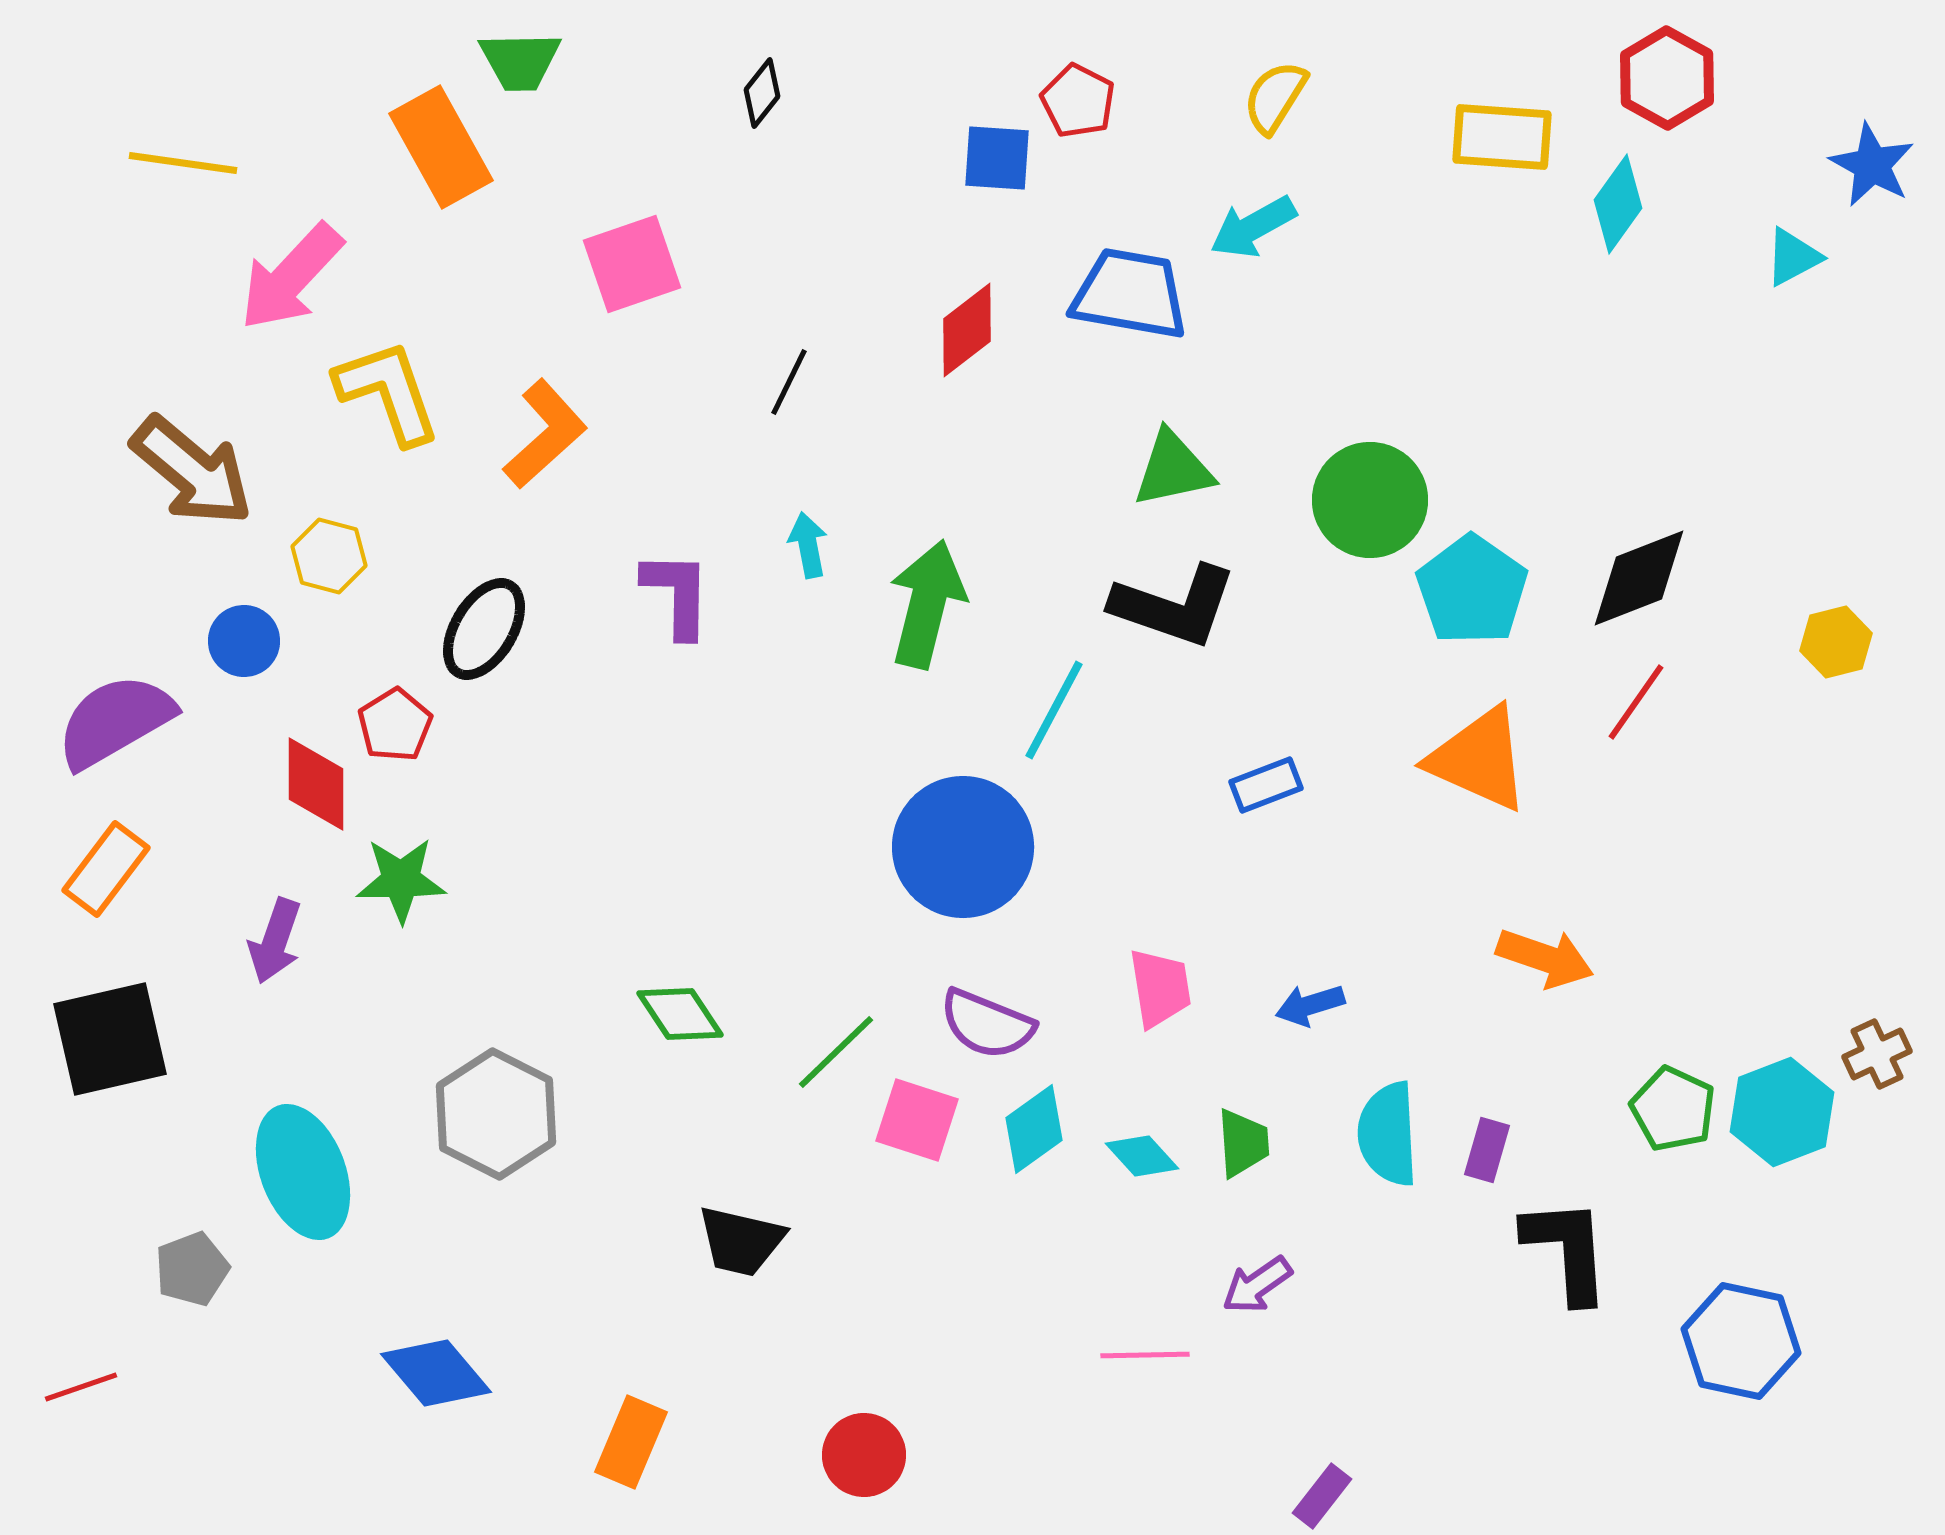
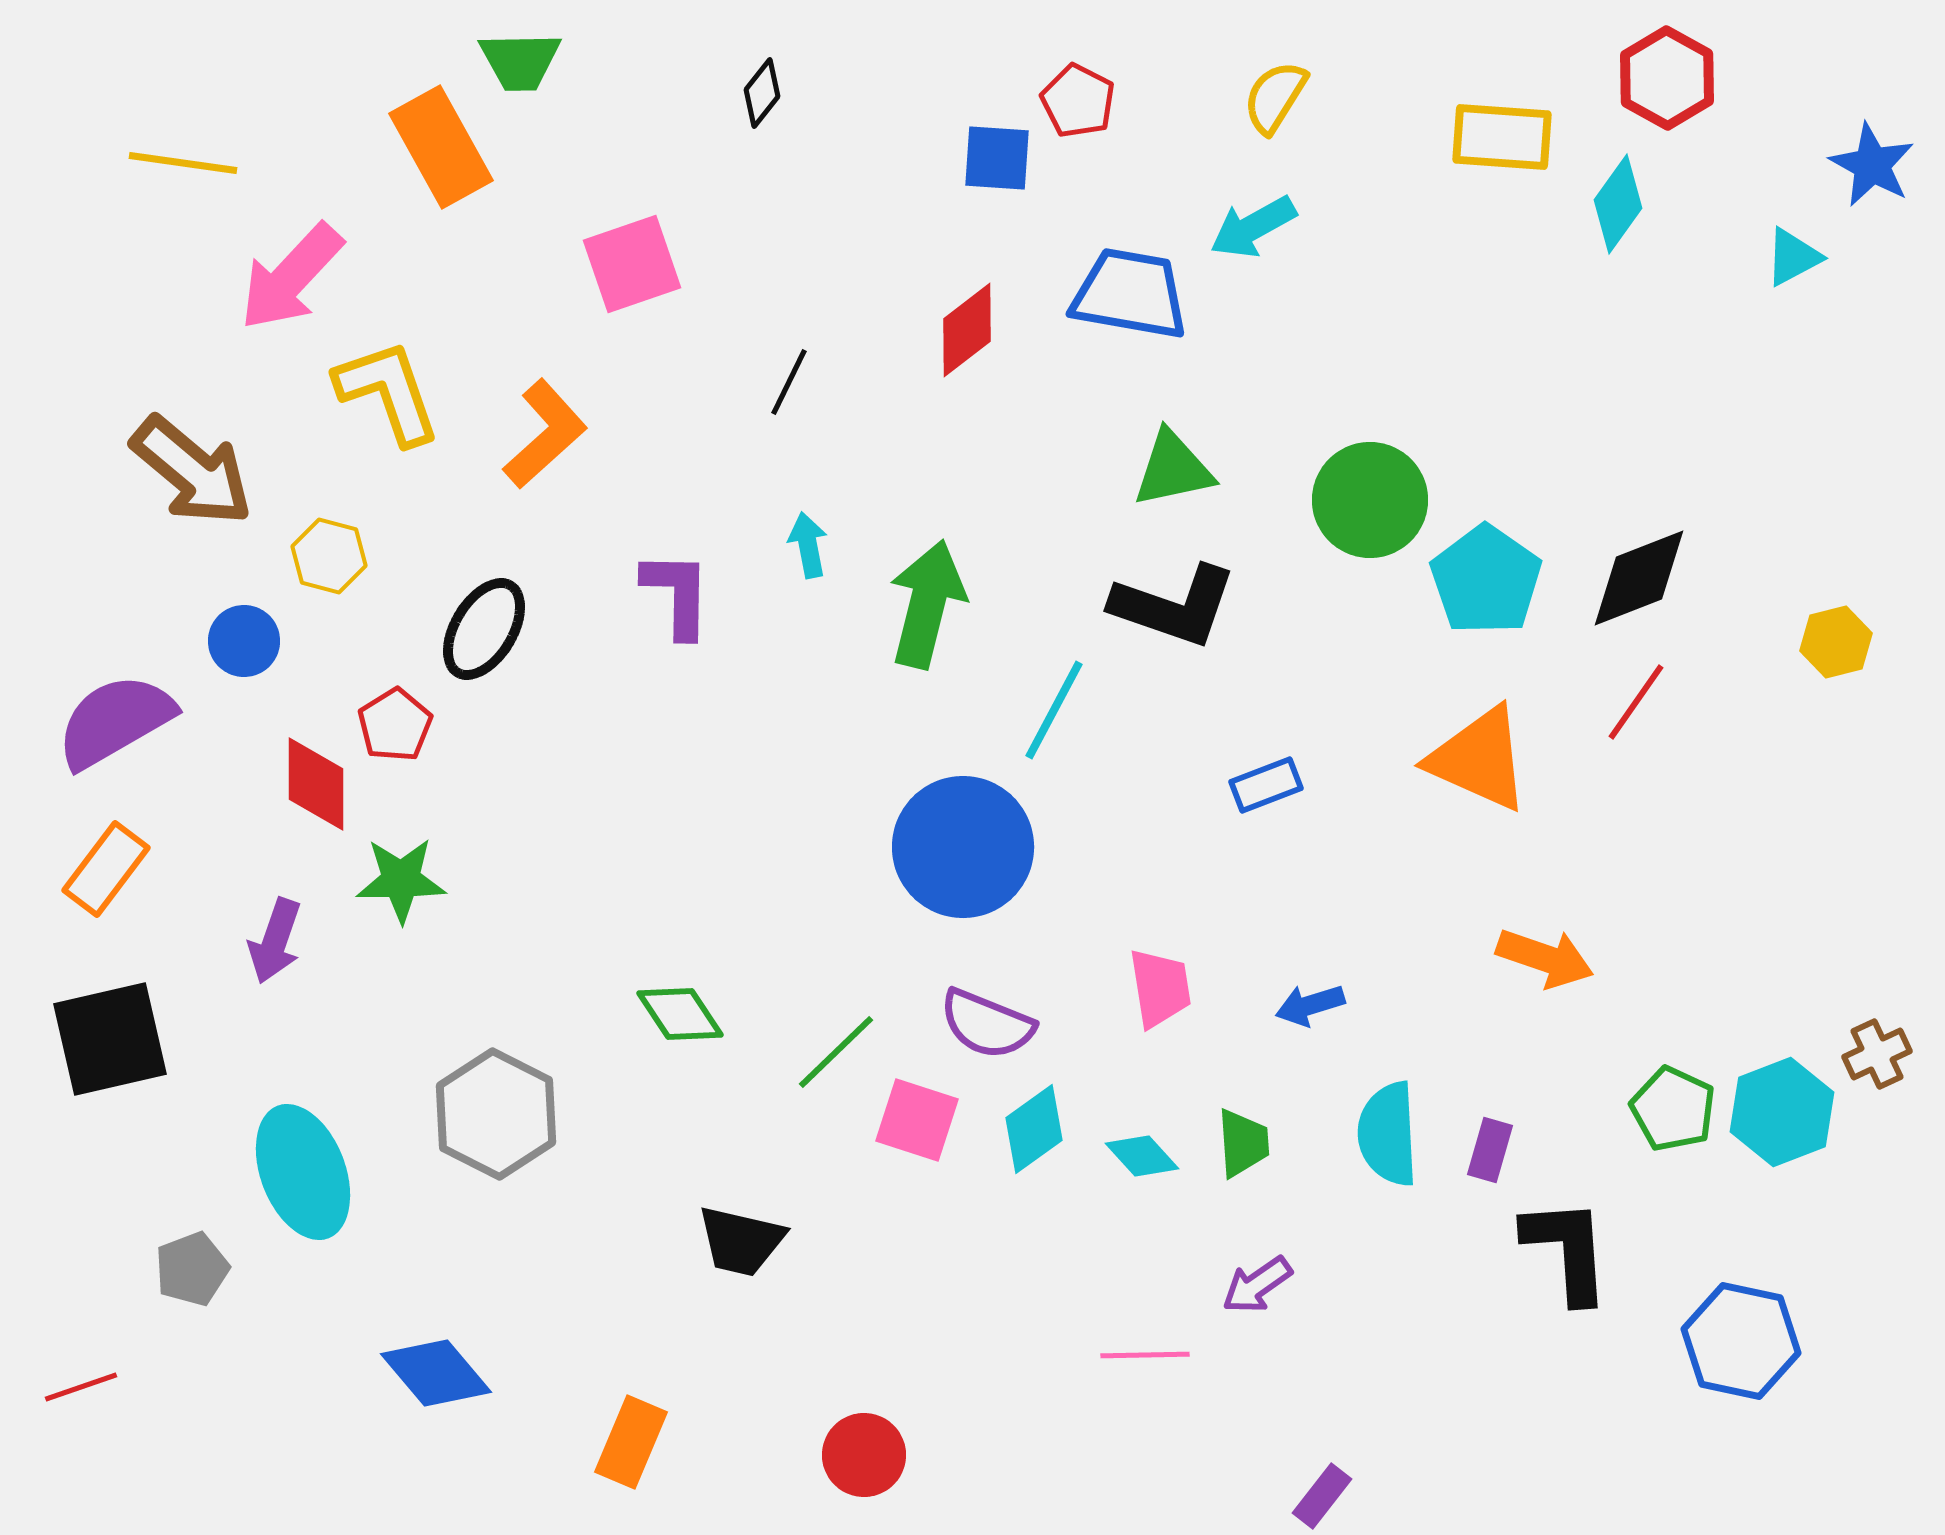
cyan pentagon at (1472, 590): moved 14 px right, 10 px up
purple rectangle at (1487, 1150): moved 3 px right
